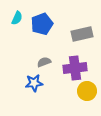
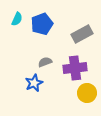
cyan semicircle: moved 1 px down
gray rectangle: rotated 15 degrees counterclockwise
gray semicircle: moved 1 px right
blue star: rotated 18 degrees counterclockwise
yellow circle: moved 2 px down
